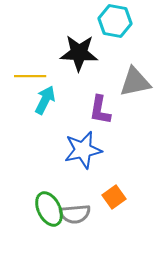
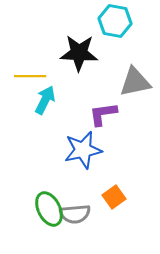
purple L-shape: moved 3 px right, 4 px down; rotated 72 degrees clockwise
